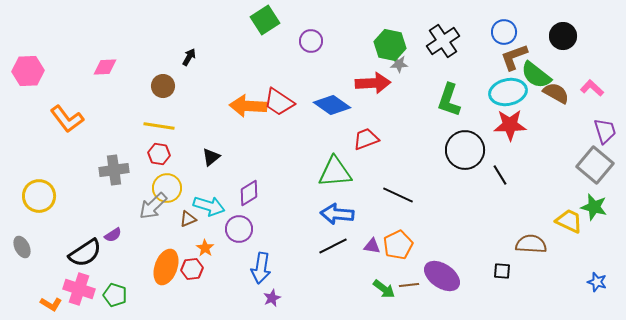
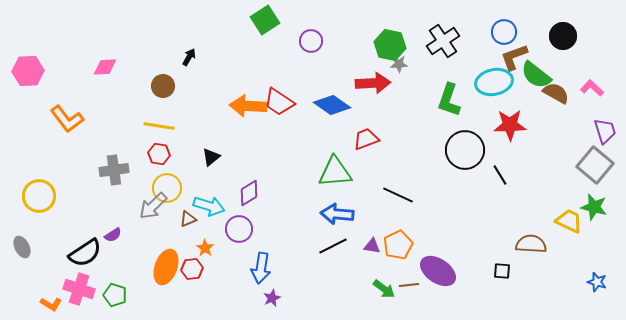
cyan ellipse at (508, 92): moved 14 px left, 10 px up
purple ellipse at (442, 276): moved 4 px left, 5 px up
